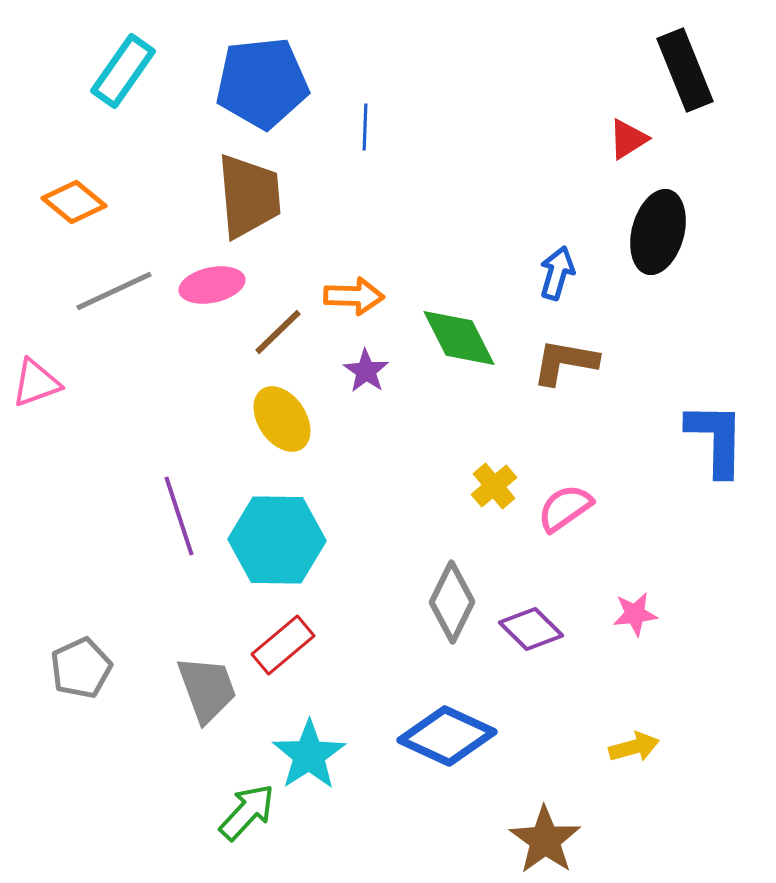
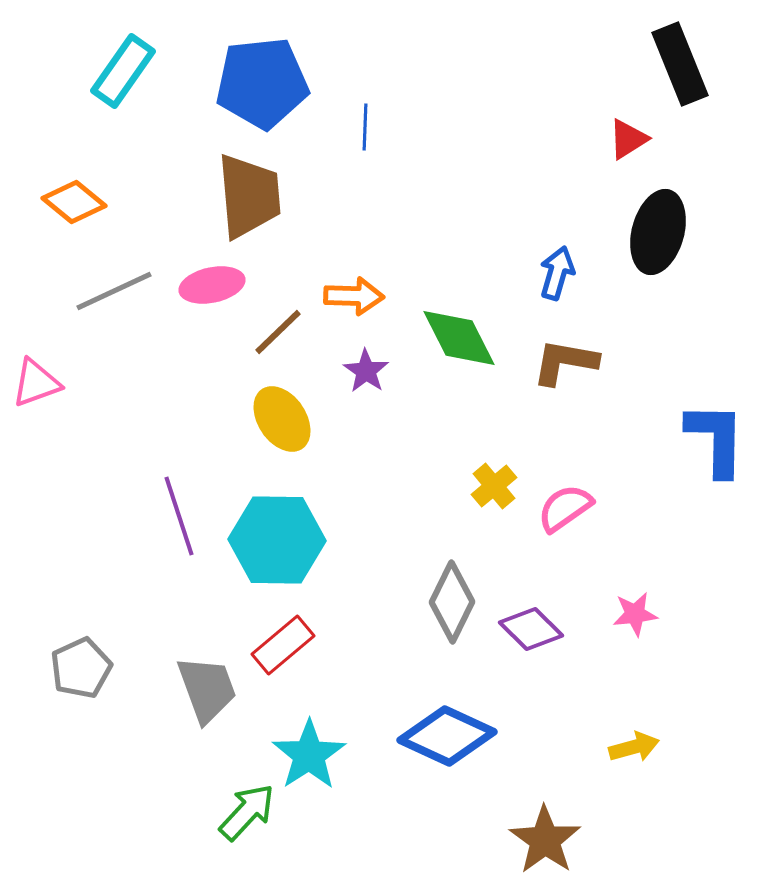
black rectangle: moved 5 px left, 6 px up
